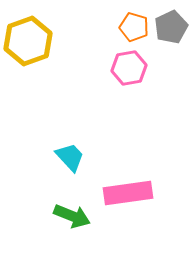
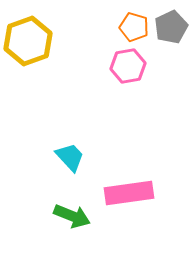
pink hexagon: moved 1 px left, 2 px up
pink rectangle: moved 1 px right
